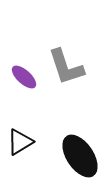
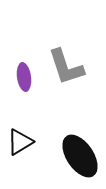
purple ellipse: rotated 40 degrees clockwise
